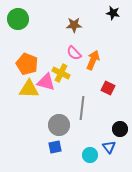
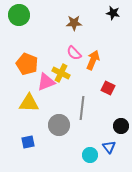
green circle: moved 1 px right, 4 px up
brown star: moved 2 px up
pink triangle: rotated 36 degrees counterclockwise
yellow triangle: moved 14 px down
black circle: moved 1 px right, 3 px up
blue square: moved 27 px left, 5 px up
